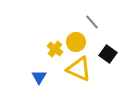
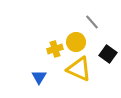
yellow cross: rotated 35 degrees clockwise
